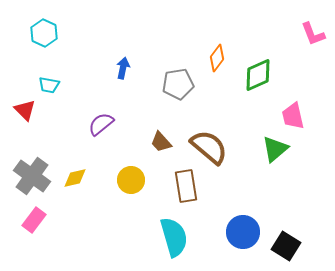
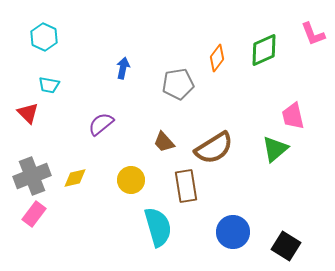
cyan hexagon: moved 4 px down
green diamond: moved 6 px right, 25 px up
red triangle: moved 3 px right, 3 px down
brown trapezoid: moved 3 px right
brown semicircle: moved 5 px right, 1 px down; rotated 108 degrees clockwise
gray cross: rotated 33 degrees clockwise
pink rectangle: moved 6 px up
blue circle: moved 10 px left
cyan semicircle: moved 16 px left, 10 px up
